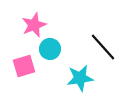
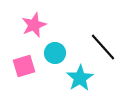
cyan circle: moved 5 px right, 4 px down
cyan star: rotated 24 degrees counterclockwise
